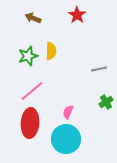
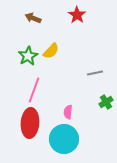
yellow semicircle: rotated 42 degrees clockwise
green star: rotated 12 degrees counterclockwise
gray line: moved 4 px left, 4 px down
pink line: moved 2 px right, 1 px up; rotated 30 degrees counterclockwise
pink semicircle: rotated 16 degrees counterclockwise
cyan circle: moved 2 px left
